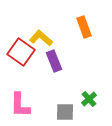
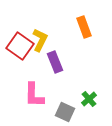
yellow L-shape: moved 1 px left, 2 px down; rotated 75 degrees clockwise
red square: moved 1 px left, 6 px up
purple rectangle: moved 1 px right, 1 px down
pink L-shape: moved 14 px right, 10 px up
gray square: rotated 24 degrees clockwise
